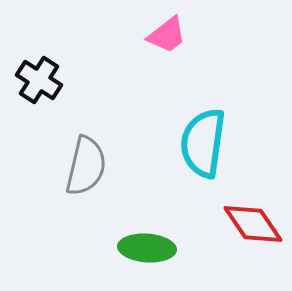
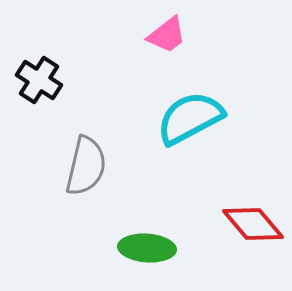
cyan semicircle: moved 13 px left, 25 px up; rotated 54 degrees clockwise
red diamond: rotated 6 degrees counterclockwise
